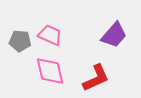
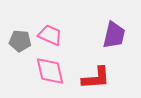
purple trapezoid: rotated 28 degrees counterclockwise
red L-shape: rotated 20 degrees clockwise
